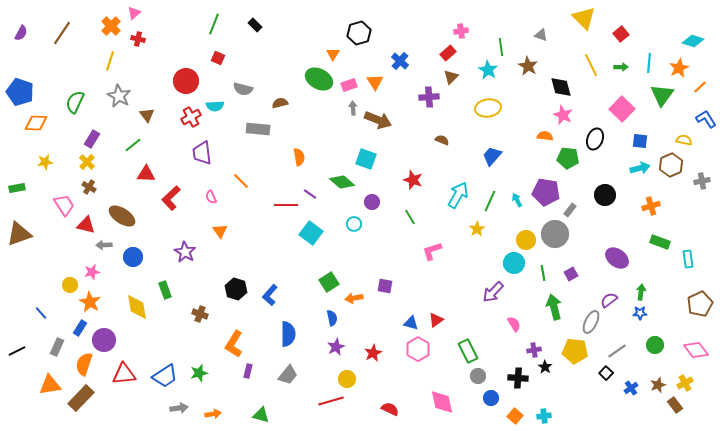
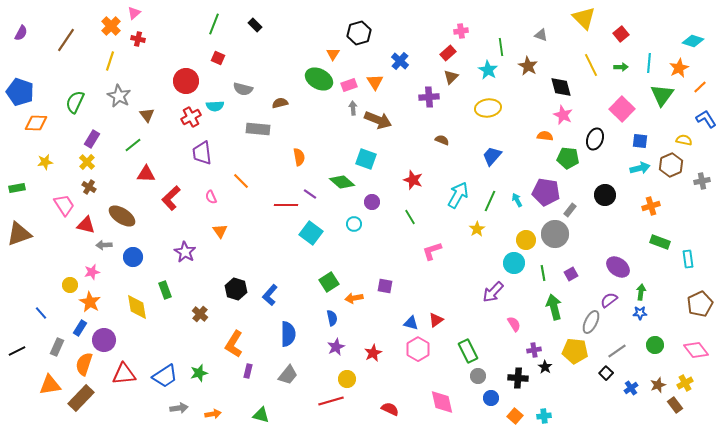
brown line at (62, 33): moved 4 px right, 7 px down
purple ellipse at (617, 258): moved 1 px right, 9 px down
brown cross at (200, 314): rotated 21 degrees clockwise
